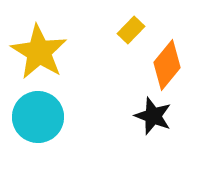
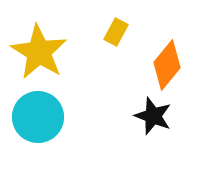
yellow rectangle: moved 15 px left, 2 px down; rotated 16 degrees counterclockwise
